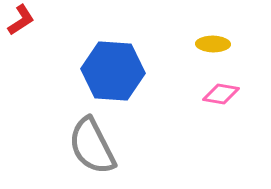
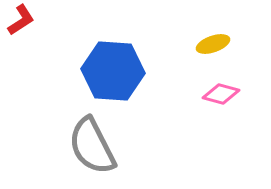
yellow ellipse: rotated 20 degrees counterclockwise
pink diamond: rotated 6 degrees clockwise
